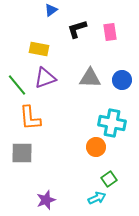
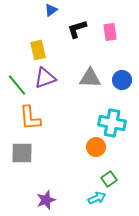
yellow rectangle: moved 1 px left, 1 px down; rotated 66 degrees clockwise
